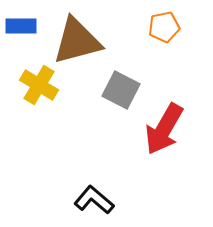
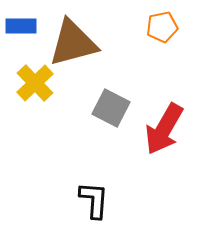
orange pentagon: moved 2 px left
brown triangle: moved 4 px left, 2 px down
yellow cross: moved 4 px left, 2 px up; rotated 15 degrees clockwise
gray square: moved 10 px left, 18 px down
black L-shape: rotated 54 degrees clockwise
